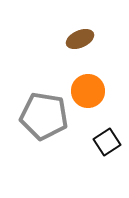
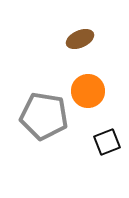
black square: rotated 12 degrees clockwise
